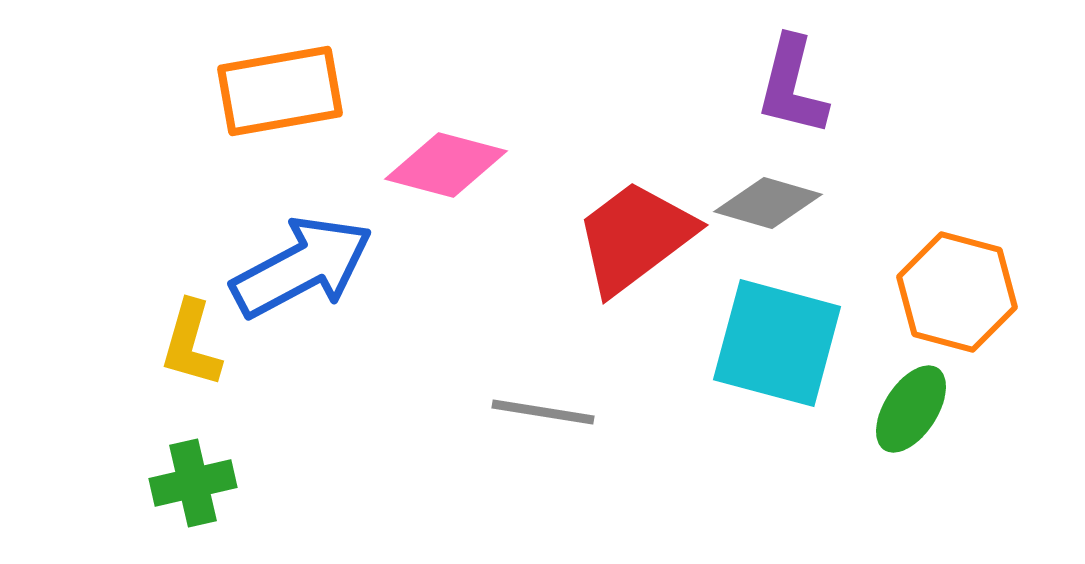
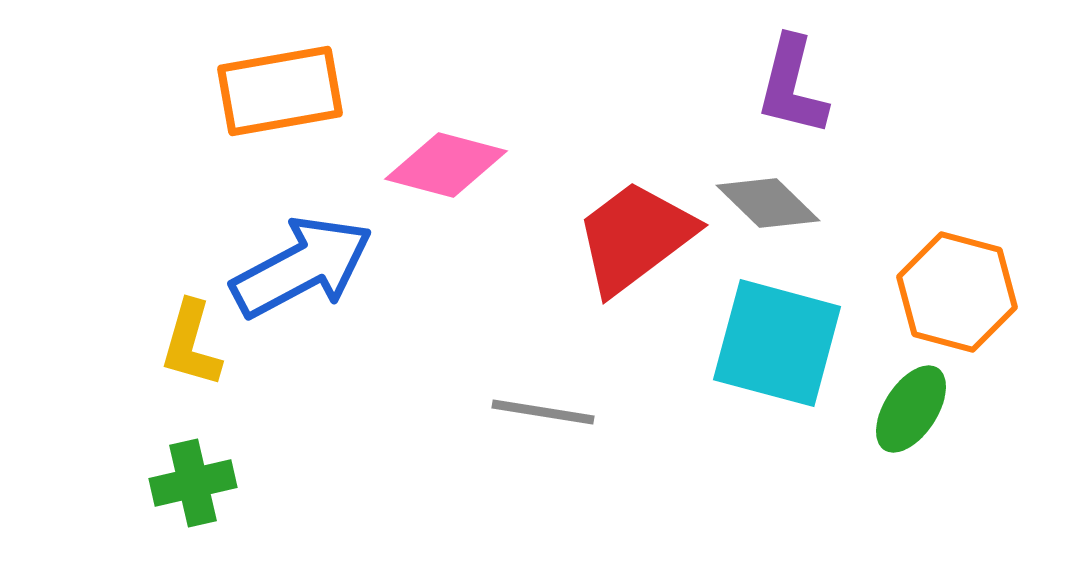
gray diamond: rotated 28 degrees clockwise
